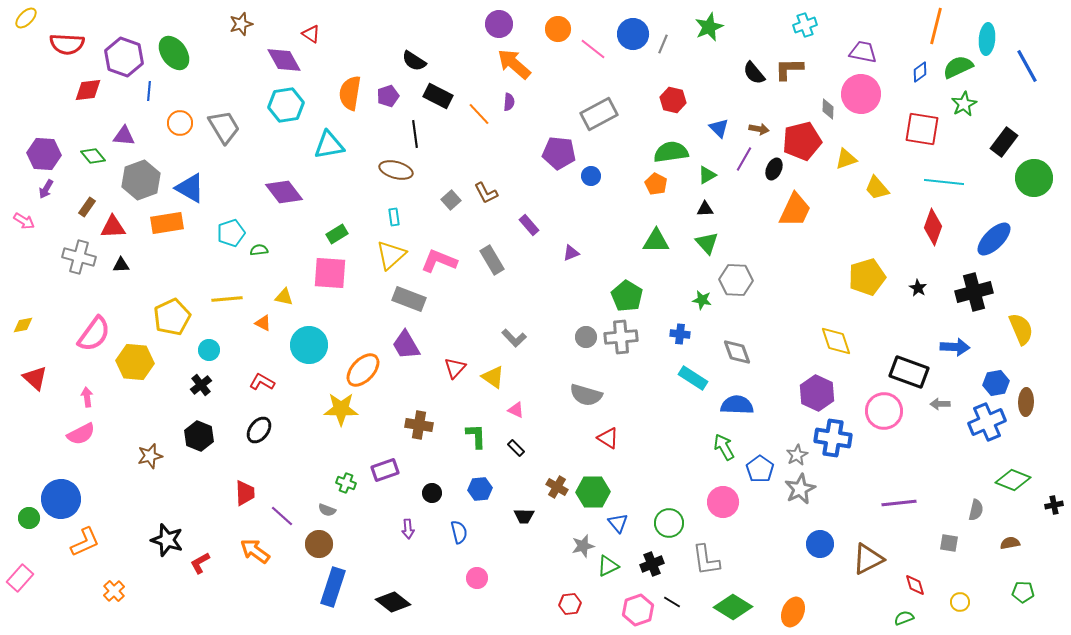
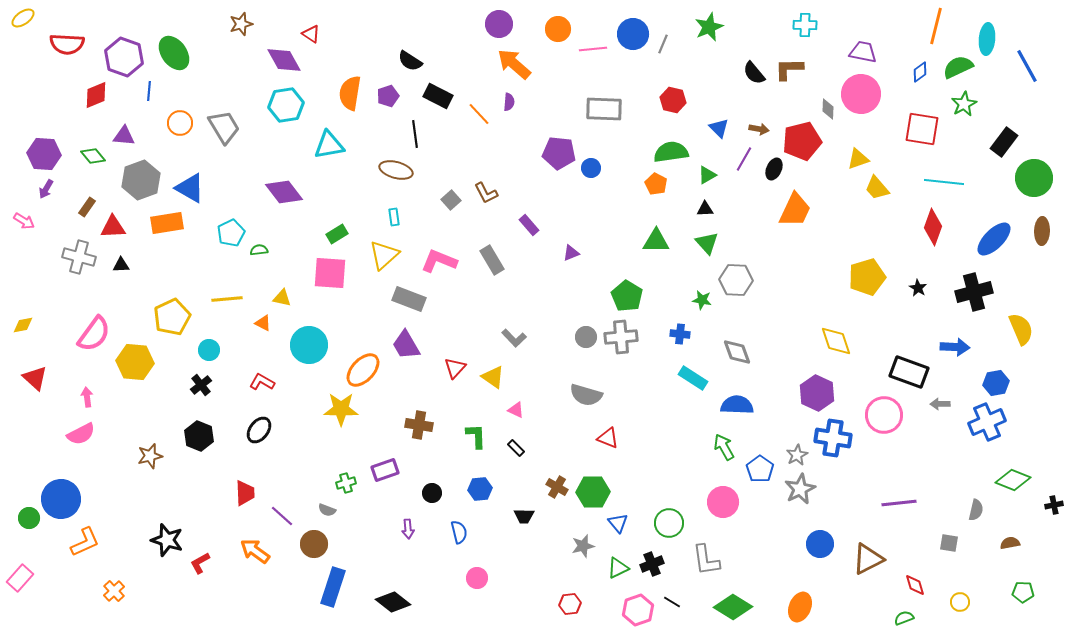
yellow ellipse at (26, 18): moved 3 px left; rotated 10 degrees clockwise
cyan cross at (805, 25): rotated 20 degrees clockwise
pink line at (593, 49): rotated 44 degrees counterclockwise
black semicircle at (414, 61): moved 4 px left
red diamond at (88, 90): moved 8 px right, 5 px down; rotated 16 degrees counterclockwise
gray rectangle at (599, 114): moved 5 px right, 5 px up; rotated 30 degrees clockwise
yellow triangle at (846, 159): moved 12 px right
blue circle at (591, 176): moved 8 px up
cyan pentagon at (231, 233): rotated 8 degrees counterclockwise
yellow triangle at (391, 255): moved 7 px left
yellow triangle at (284, 297): moved 2 px left, 1 px down
brown ellipse at (1026, 402): moved 16 px right, 171 px up
pink circle at (884, 411): moved 4 px down
red triangle at (608, 438): rotated 10 degrees counterclockwise
green cross at (346, 483): rotated 36 degrees counterclockwise
brown circle at (319, 544): moved 5 px left
green triangle at (608, 566): moved 10 px right, 2 px down
orange ellipse at (793, 612): moved 7 px right, 5 px up
